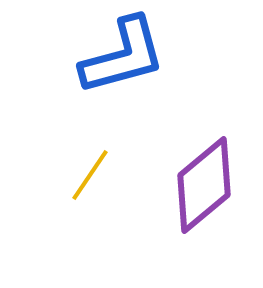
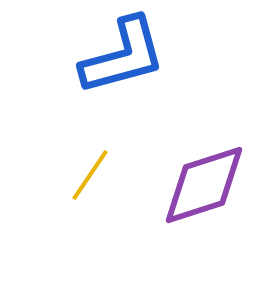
purple diamond: rotated 22 degrees clockwise
